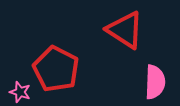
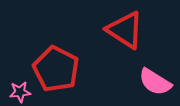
pink semicircle: rotated 120 degrees clockwise
pink star: rotated 25 degrees counterclockwise
